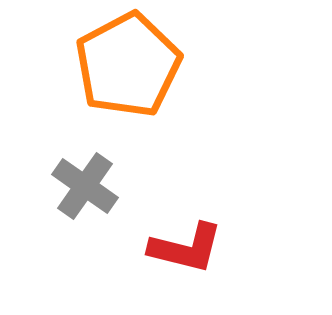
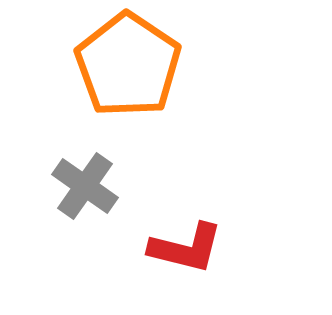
orange pentagon: rotated 10 degrees counterclockwise
